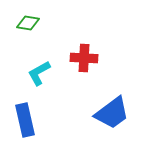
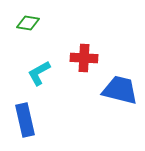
blue trapezoid: moved 8 px right, 23 px up; rotated 129 degrees counterclockwise
